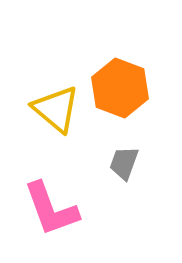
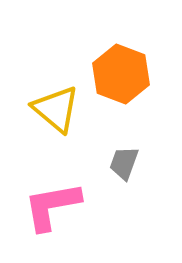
orange hexagon: moved 1 px right, 14 px up
pink L-shape: moved 1 px right, 3 px up; rotated 100 degrees clockwise
